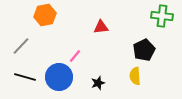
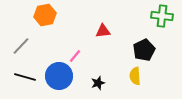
red triangle: moved 2 px right, 4 px down
blue circle: moved 1 px up
